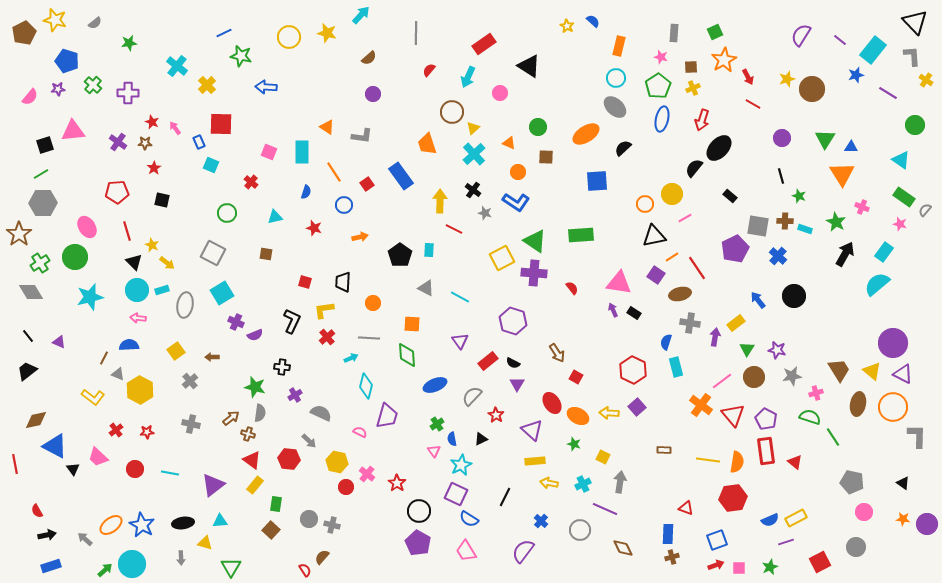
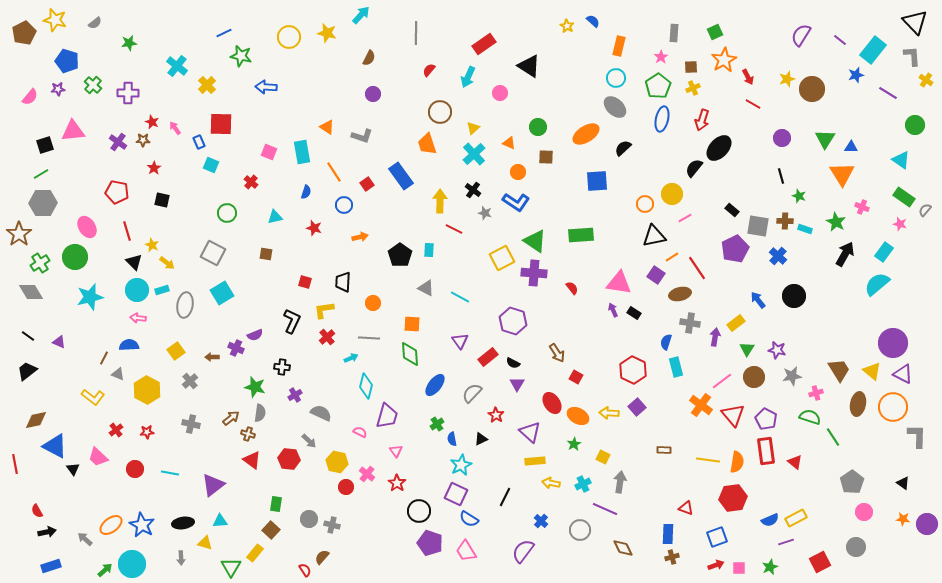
pink star at (661, 57): rotated 24 degrees clockwise
brown semicircle at (369, 58): rotated 21 degrees counterclockwise
brown circle at (452, 112): moved 12 px left
gray L-shape at (362, 136): rotated 10 degrees clockwise
brown star at (145, 143): moved 2 px left, 3 px up
cyan rectangle at (302, 152): rotated 10 degrees counterclockwise
red pentagon at (117, 192): rotated 15 degrees clockwise
black rectangle at (730, 196): moved 2 px right, 14 px down
purple cross at (236, 322): moved 26 px down
black line at (28, 336): rotated 16 degrees counterclockwise
green diamond at (407, 355): moved 3 px right, 1 px up
red rectangle at (488, 361): moved 4 px up
blue ellipse at (435, 385): rotated 30 degrees counterclockwise
yellow hexagon at (140, 390): moved 7 px right
gray semicircle at (472, 396): moved 3 px up
purple triangle at (532, 430): moved 2 px left, 2 px down
green star at (574, 444): rotated 24 degrees clockwise
pink triangle at (434, 451): moved 38 px left
gray pentagon at (852, 482): rotated 25 degrees clockwise
yellow arrow at (549, 483): moved 2 px right
yellow rectangle at (255, 485): moved 68 px down
black arrow at (47, 535): moved 3 px up
blue square at (717, 540): moved 3 px up
purple pentagon at (418, 543): moved 12 px right; rotated 10 degrees counterclockwise
